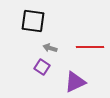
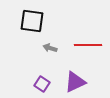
black square: moved 1 px left
red line: moved 2 px left, 2 px up
purple square: moved 17 px down
